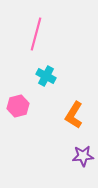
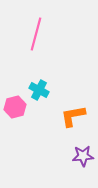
cyan cross: moved 7 px left, 14 px down
pink hexagon: moved 3 px left, 1 px down
orange L-shape: moved 1 px left, 1 px down; rotated 48 degrees clockwise
